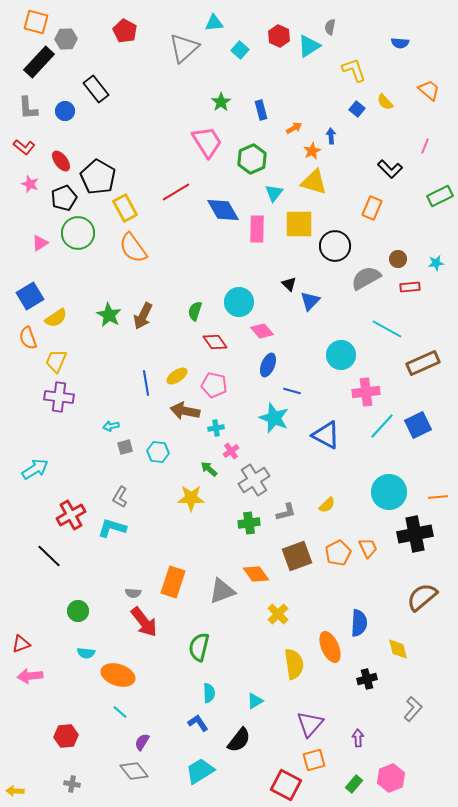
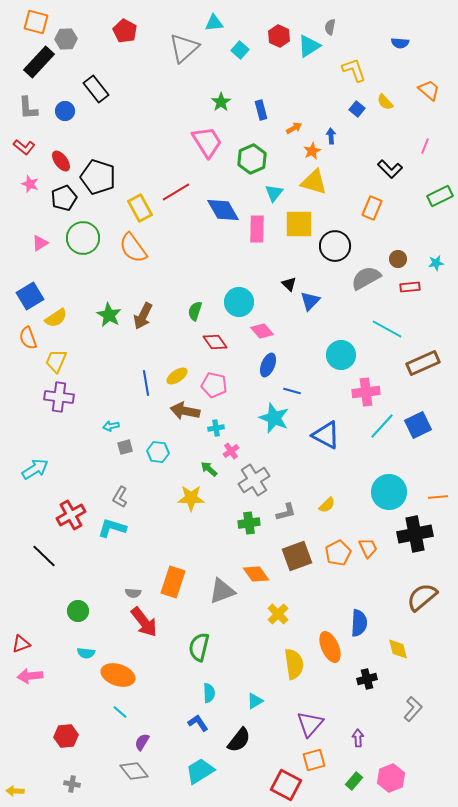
black pentagon at (98, 177): rotated 12 degrees counterclockwise
yellow rectangle at (125, 208): moved 15 px right
green circle at (78, 233): moved 5 px right, 5 px down
black line at (49, 556): moved 5 px left
green rectangle at (354, 784): moved 3 px up
